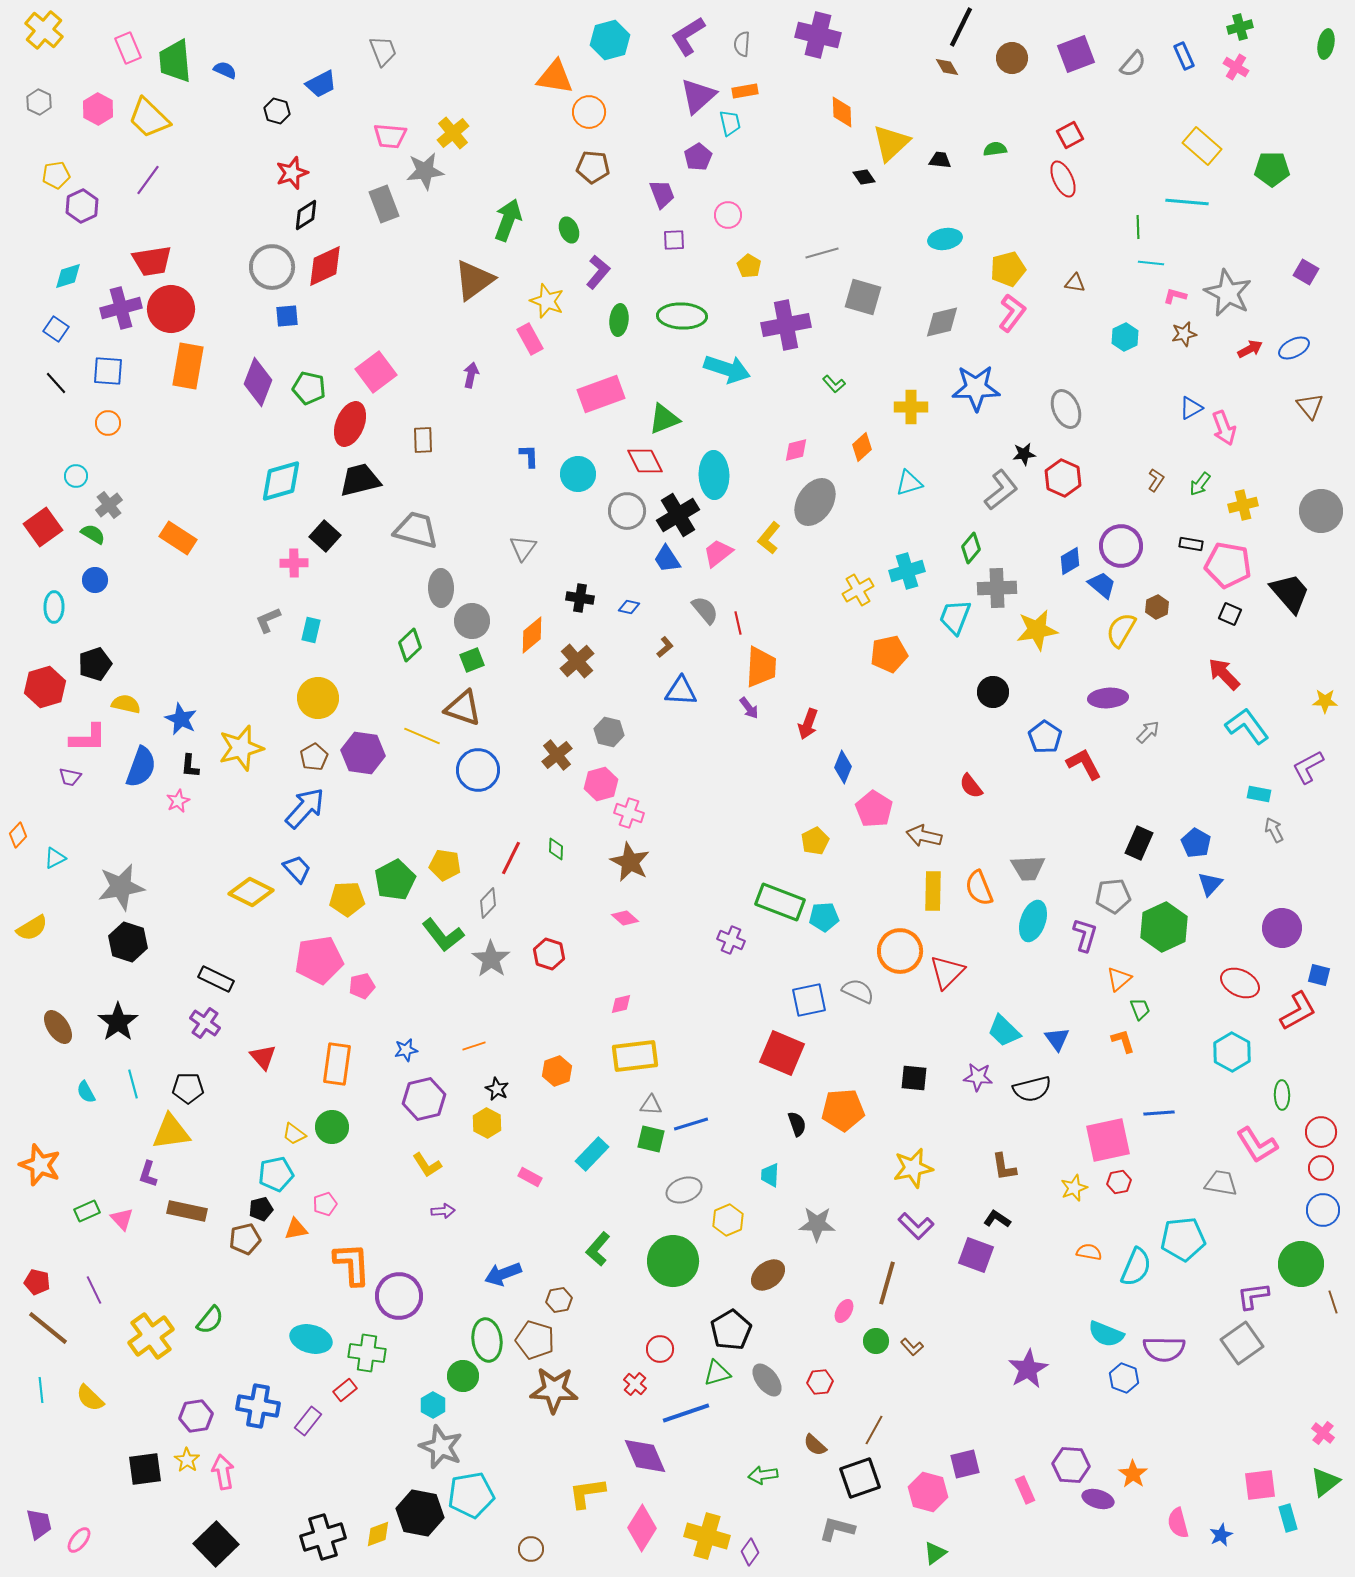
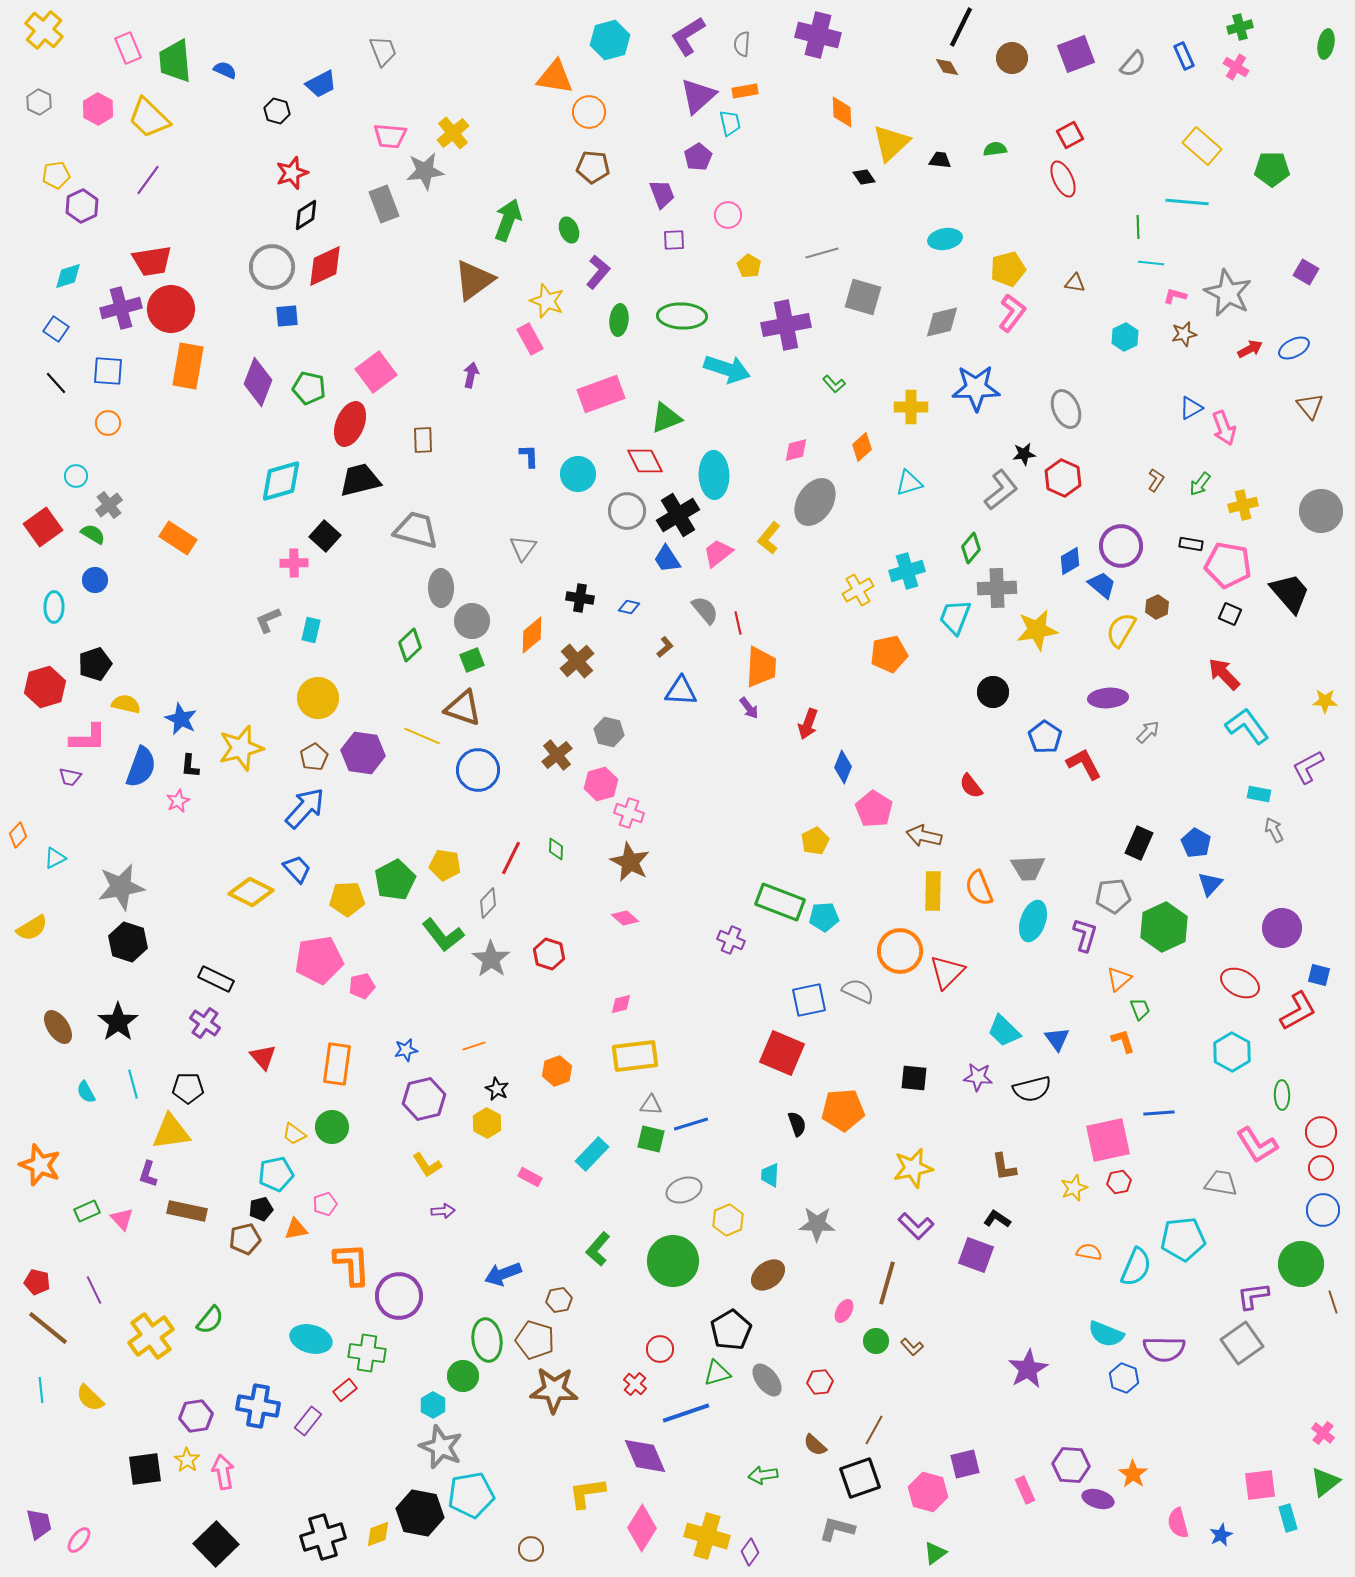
green triangle at (664, 419): moved 2 px right, 1 px up
